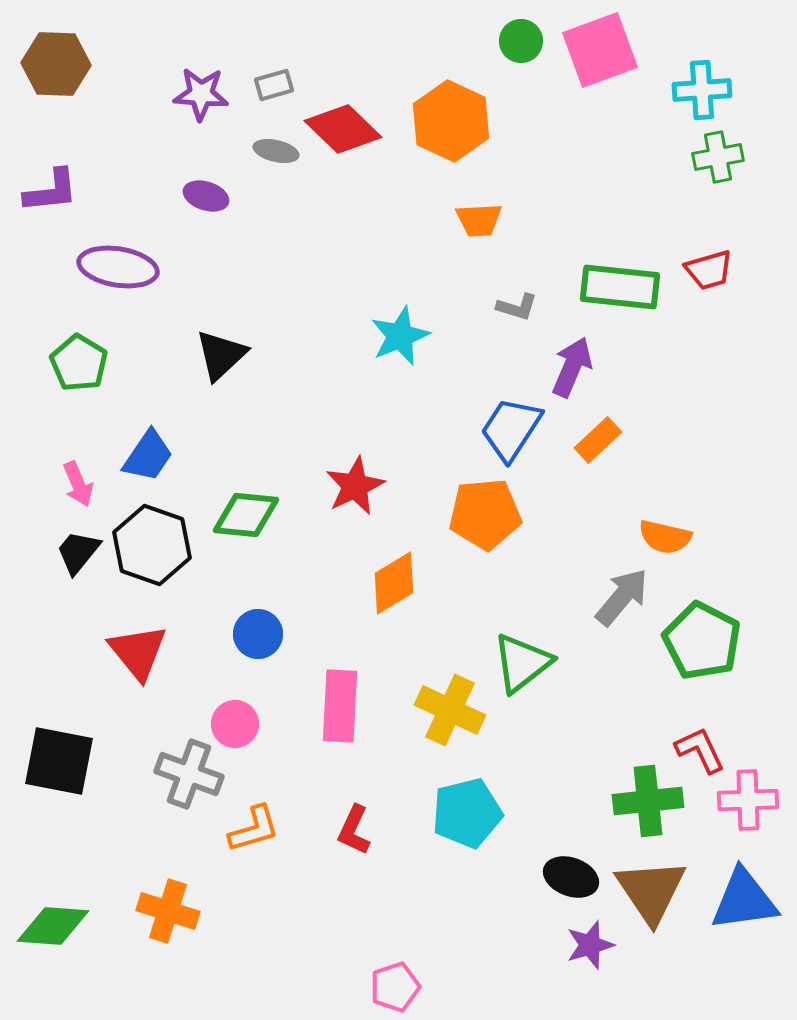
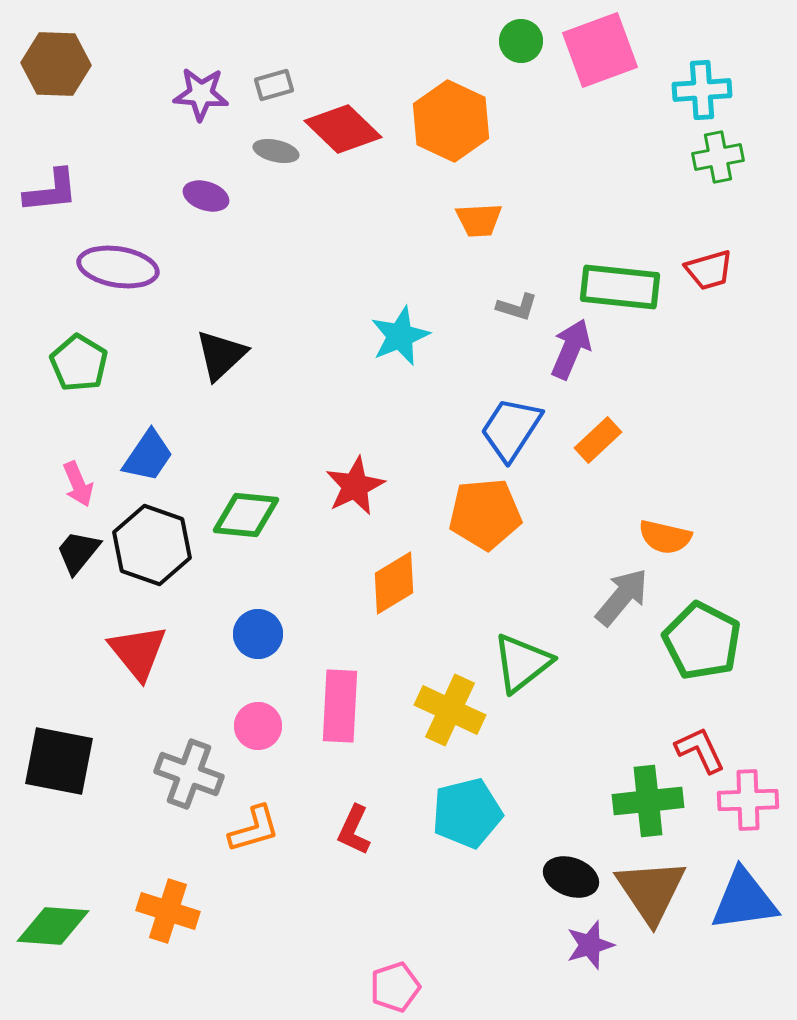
purple arrow at (572, 367): moved 1 px left, 18 px up
pink circle at (235, 724): moved 23 px right, 2 px down
